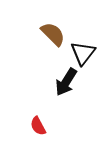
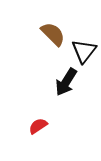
black triangle: moved 1 px right, 2 px up
red semicircle: rotated 84 degrees clockwise
